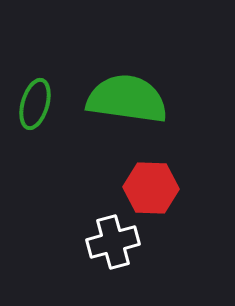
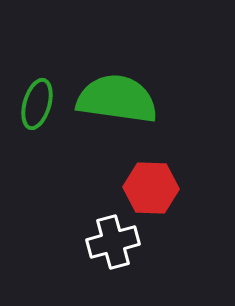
green semicircle: moved 10 px left
green ellipse: moved 2 px right
